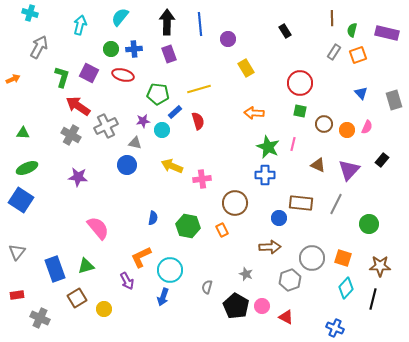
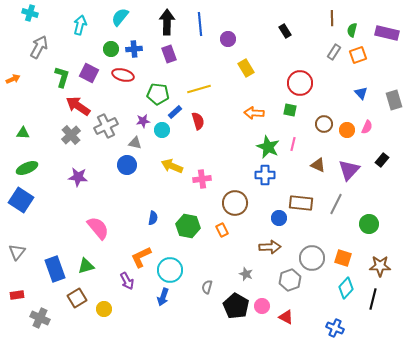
green square at (300, 111): moved 10 px left, 1 px up
gray cross at (71, 135): rotated 18 degrees clockwise
